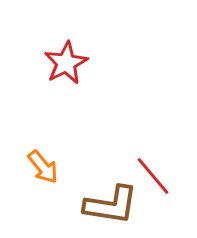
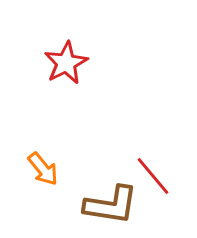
orange arrow: moved 2 px down
